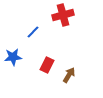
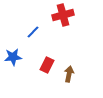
brown arrow: moved 1 px up; rotated 21 degrees counterclockwise
